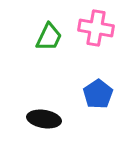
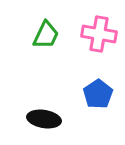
pink cross: moved 3 px right, 6 px down
green trapezoid: moved 3 px left, 2 px up
